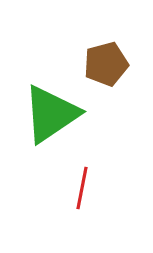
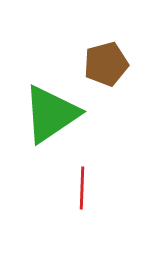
red line: rotated 9 degrees counterclockwise
